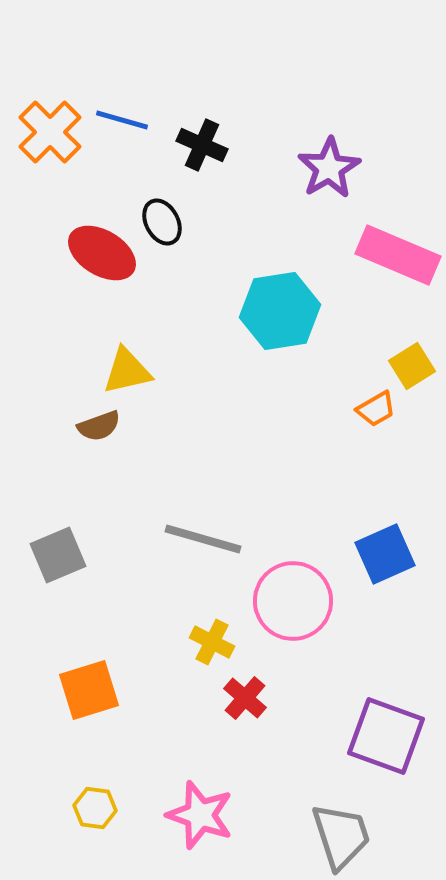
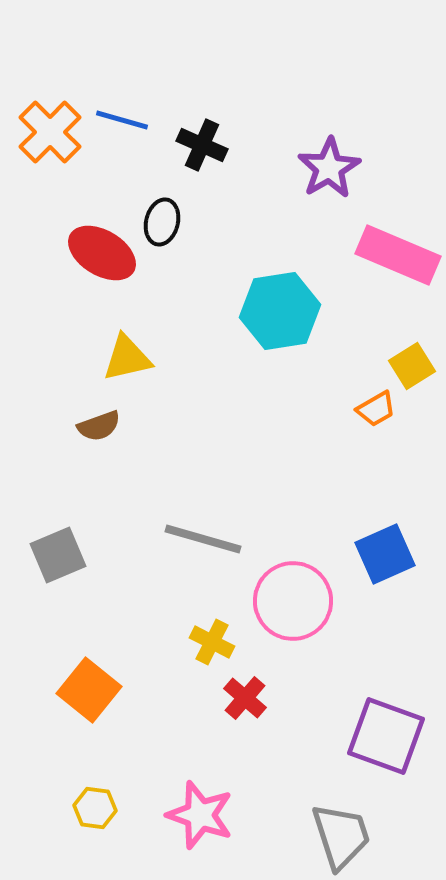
black ellipse: rotated 42 degrees clockwise
yellow triangle: moved 13 px up
orange square: rotated 34 degrees counterclockwise
